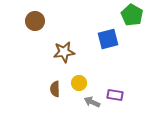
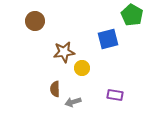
yellow circle: moved 3 px right, 15 px up
gray arrow: moved 19 px left; rotated 42 degrees counterclockwise
